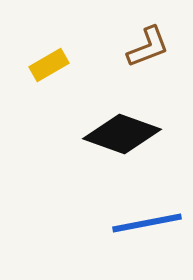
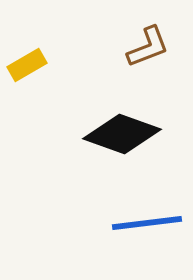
yellow rectangle: moved 22 px left
blue line: rotated 4 degrees clockwise
